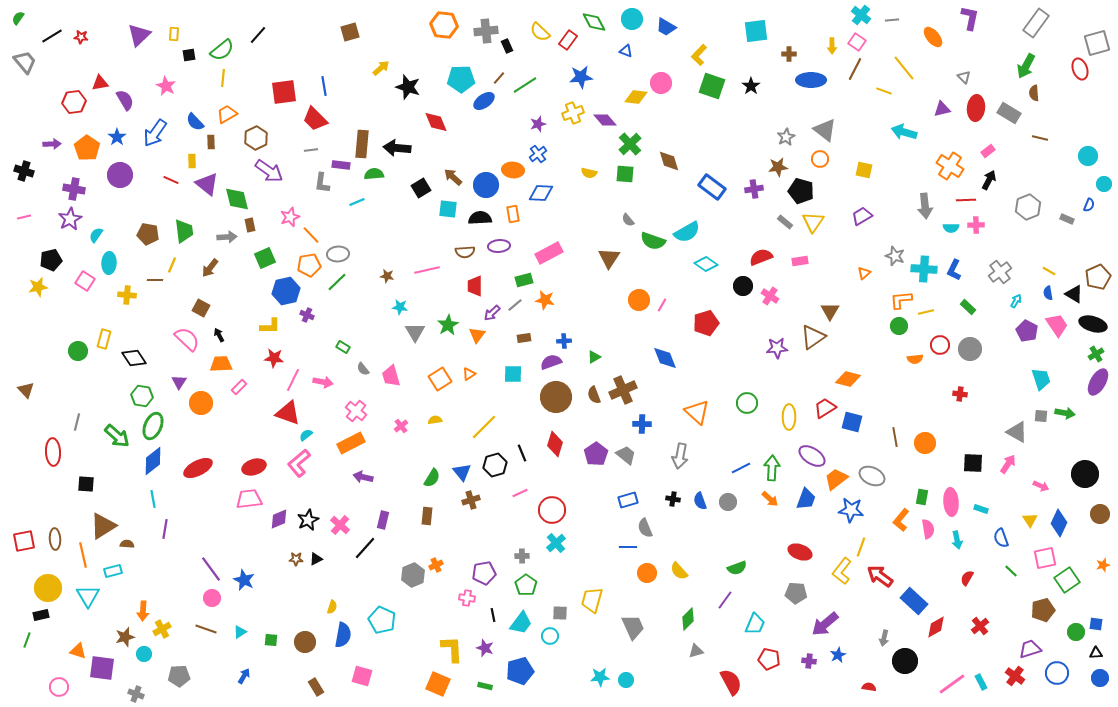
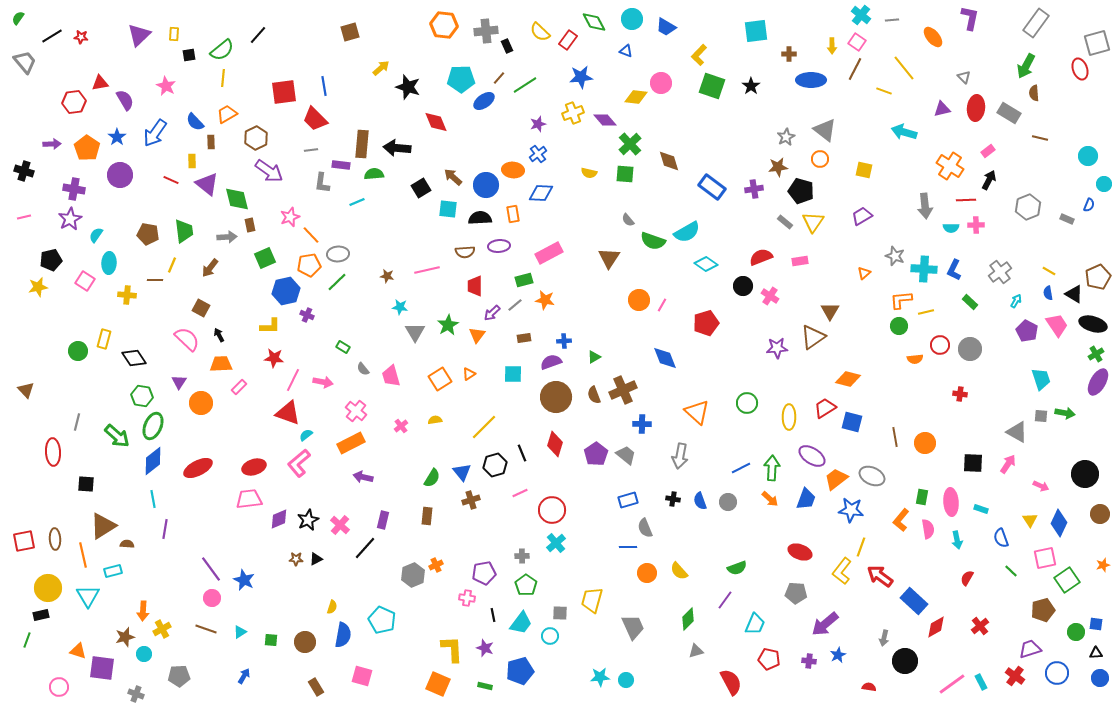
green rectangle at (968, 307): moved 2 px right, 5 px up
